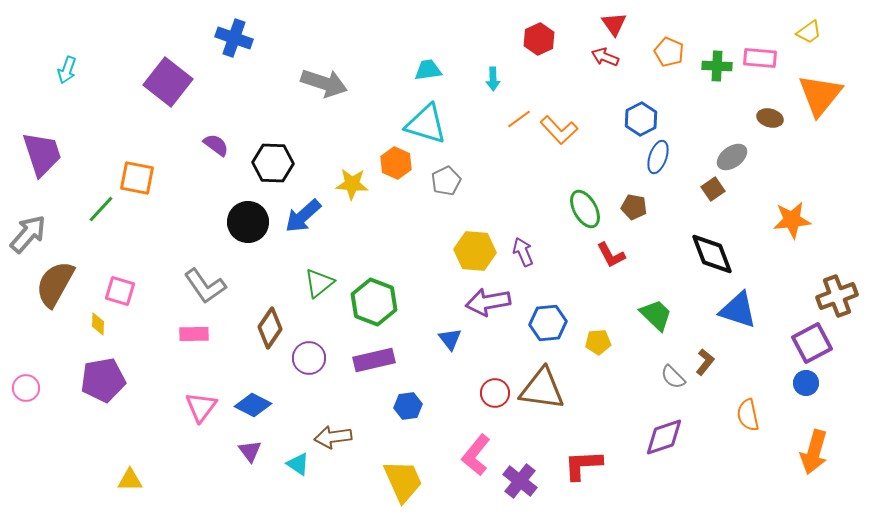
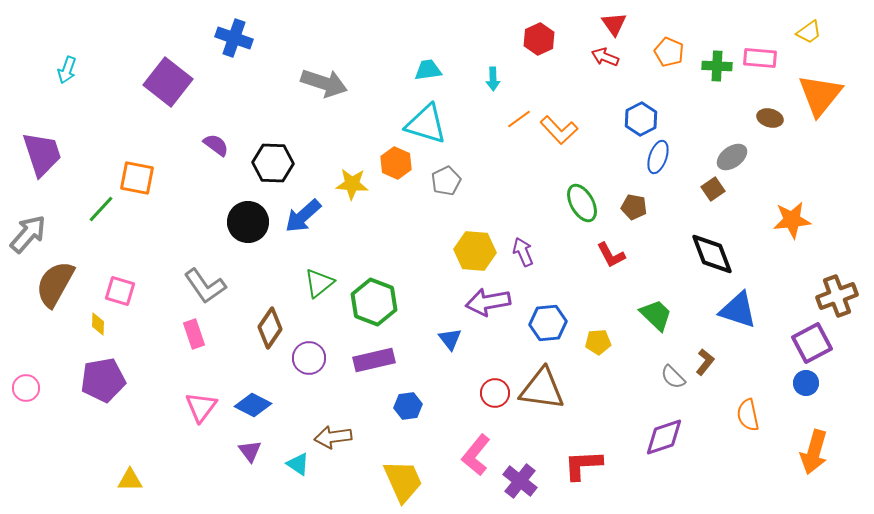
green ellipse at (585, 209): moved 3 px left, 6 px up
pink rectangle at (194, 334): rotated 72 degrees clockwise
